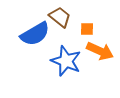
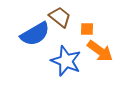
orange arrow: rotated 12 degrees clockwise
